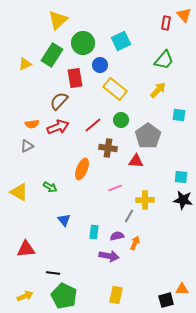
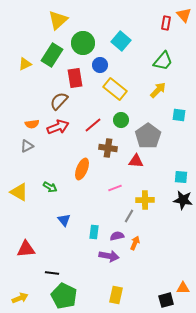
cyan square at (121, 41): rotated 24 degrees counterclockwise
green trapezoid at (164, 60): moved 1 px left, 1 px down
black line at (53, 273): moved 1 px left
orange triangle at (182, 289): moved 1 px right, 1 px up
yellow arrow at (25, 296): moved 5 px left, 2 px down
